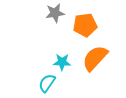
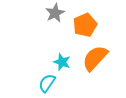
gray star: rotated 18 degrees counterclockwise
orange pentagon: rotated 15 degrees counterclockwise
cyan star: rotated 18 degrees clockwise
